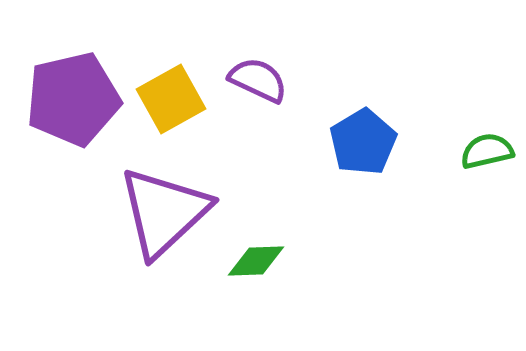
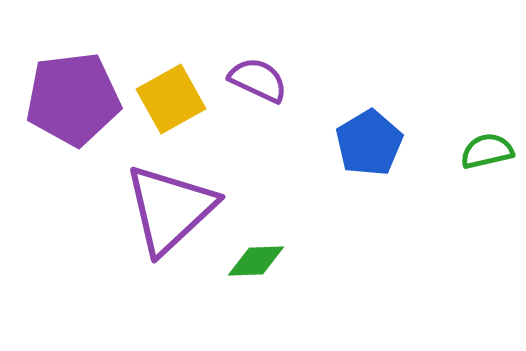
purple pentagon: rotated 6 degrees clockwise
blue pentagon: moved 6 px right, 1 px down
purple triangle: moved 6 px right, 3 px up
